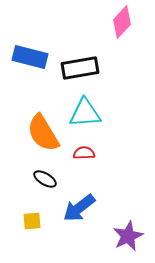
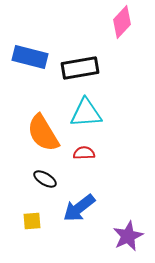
cyan triangle: moved 1 px right
